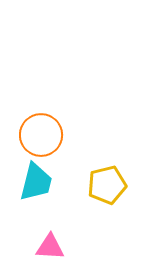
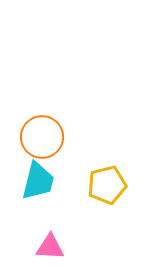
orange circle: moved 1 px right, 2 px down
cyan trapezoid: moved 2 px right, 1 px up
